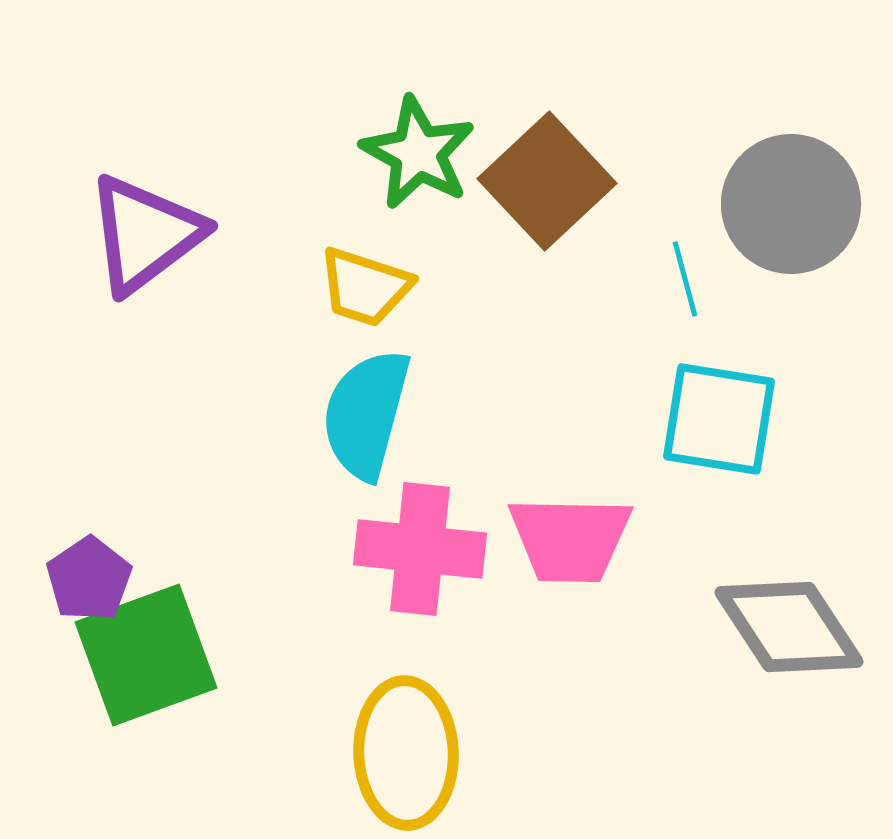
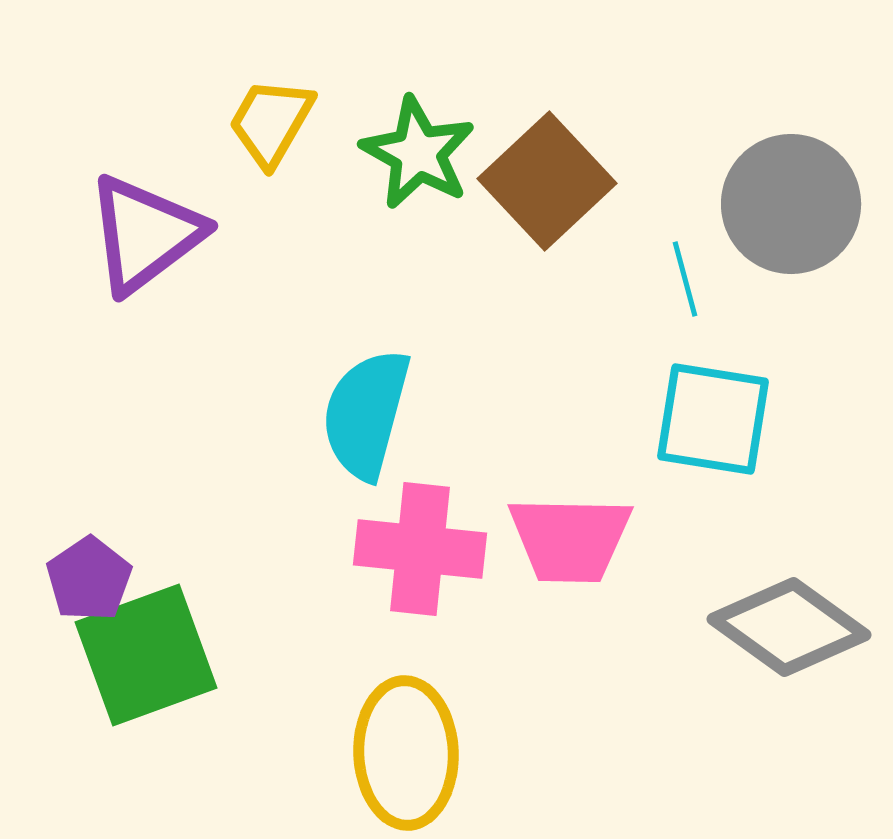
yellow trapezoid: moved 94 px left, 165 px up; rotated 102 degrees clockwise
cyan square: moved 6 px left
gray diamond: rotated 21 degrees counterclockwise
